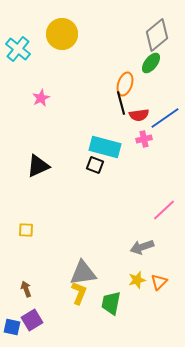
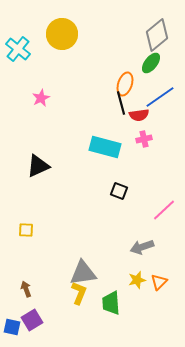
blue line: moved 5 px left, 21 px up
black square: moved 24 px right, 26 px down
green trapezoid: rotated 15 degrees counterclockwise
